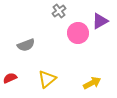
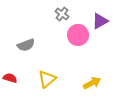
gray cross: moved 3 px right, 3 px down; rotated 16 degrees counterclockwise
pink circle: moved 2 px down
red semicircle: rotated 40 degrees clockwise
